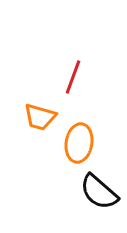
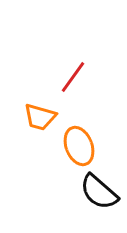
red line: rotated 16 degrees clockwise
orange ellipse: moved 3 px down; rotated 30 degrees counterclockwise
